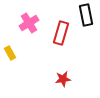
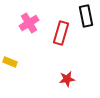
black rectangle: moved 1 px down
yellow rectangle: moved 9 px down; rotated 40 degrees counterclockwise
red star: moved 4 px right
